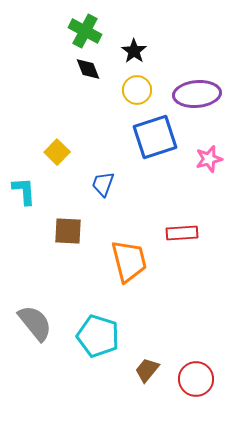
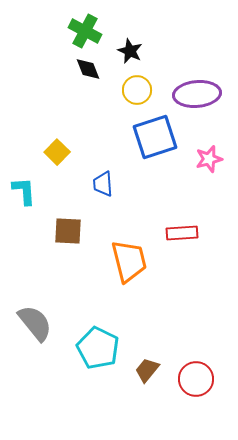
black star: moved 4 px left; rotated 10 degrees counterclockwise
blue trapezoid: rotated 24 degrees counterclockwise
cyan pentagon: moved 12 px down; rotated 9 degrees clockwise
